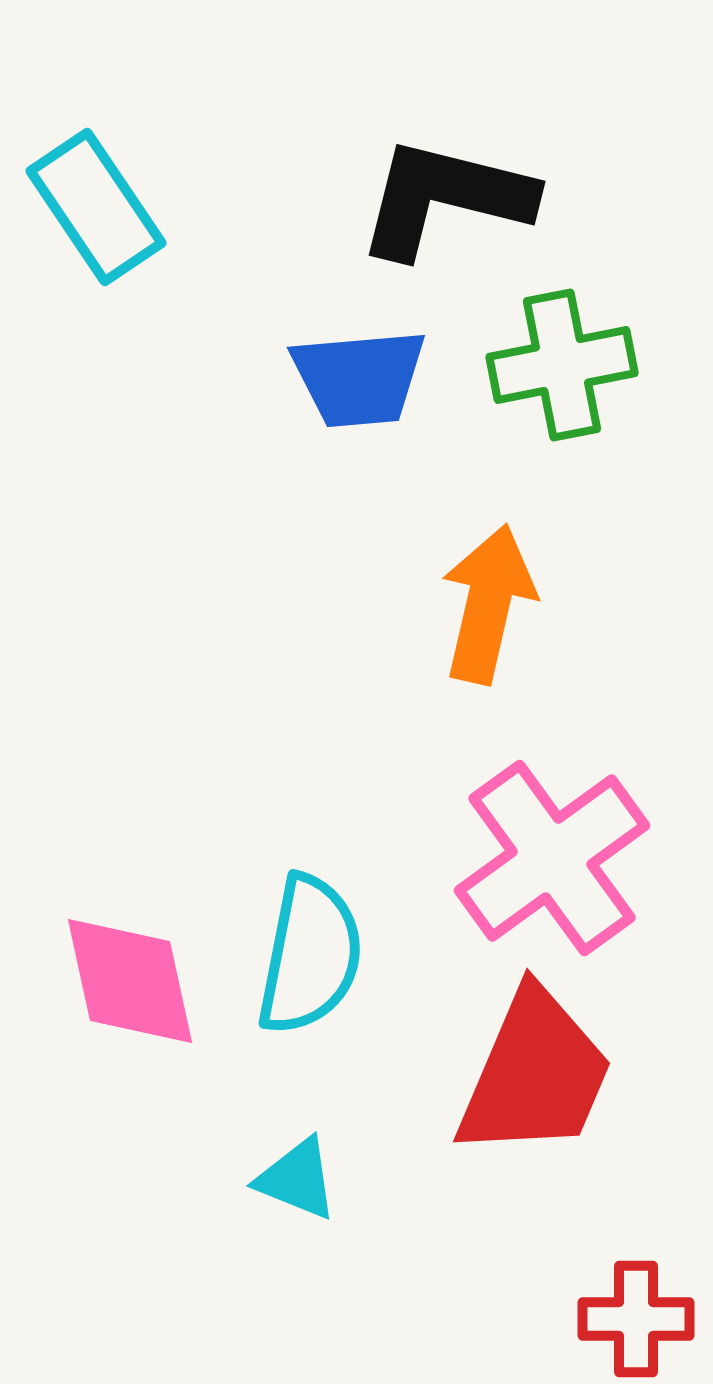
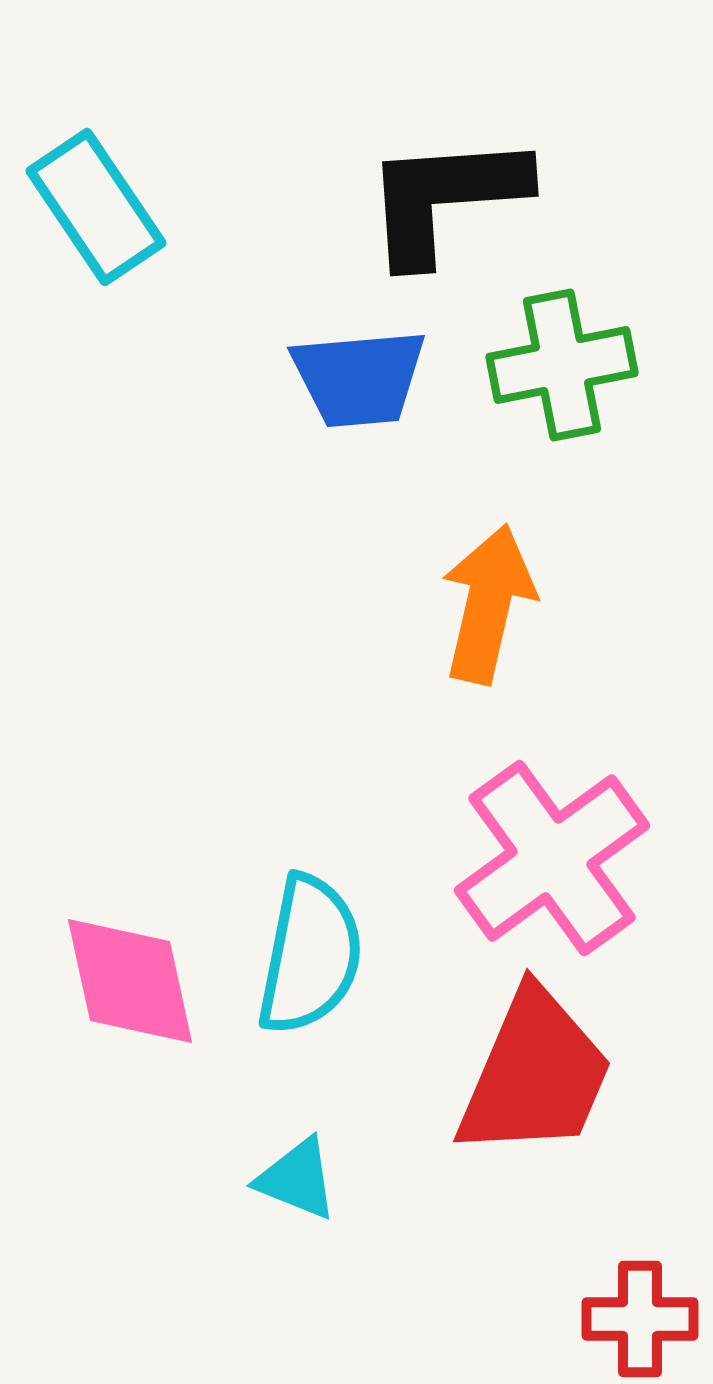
black L-shape: rotated 18 degrees counterclockwise
red cross: moved 4 px right
